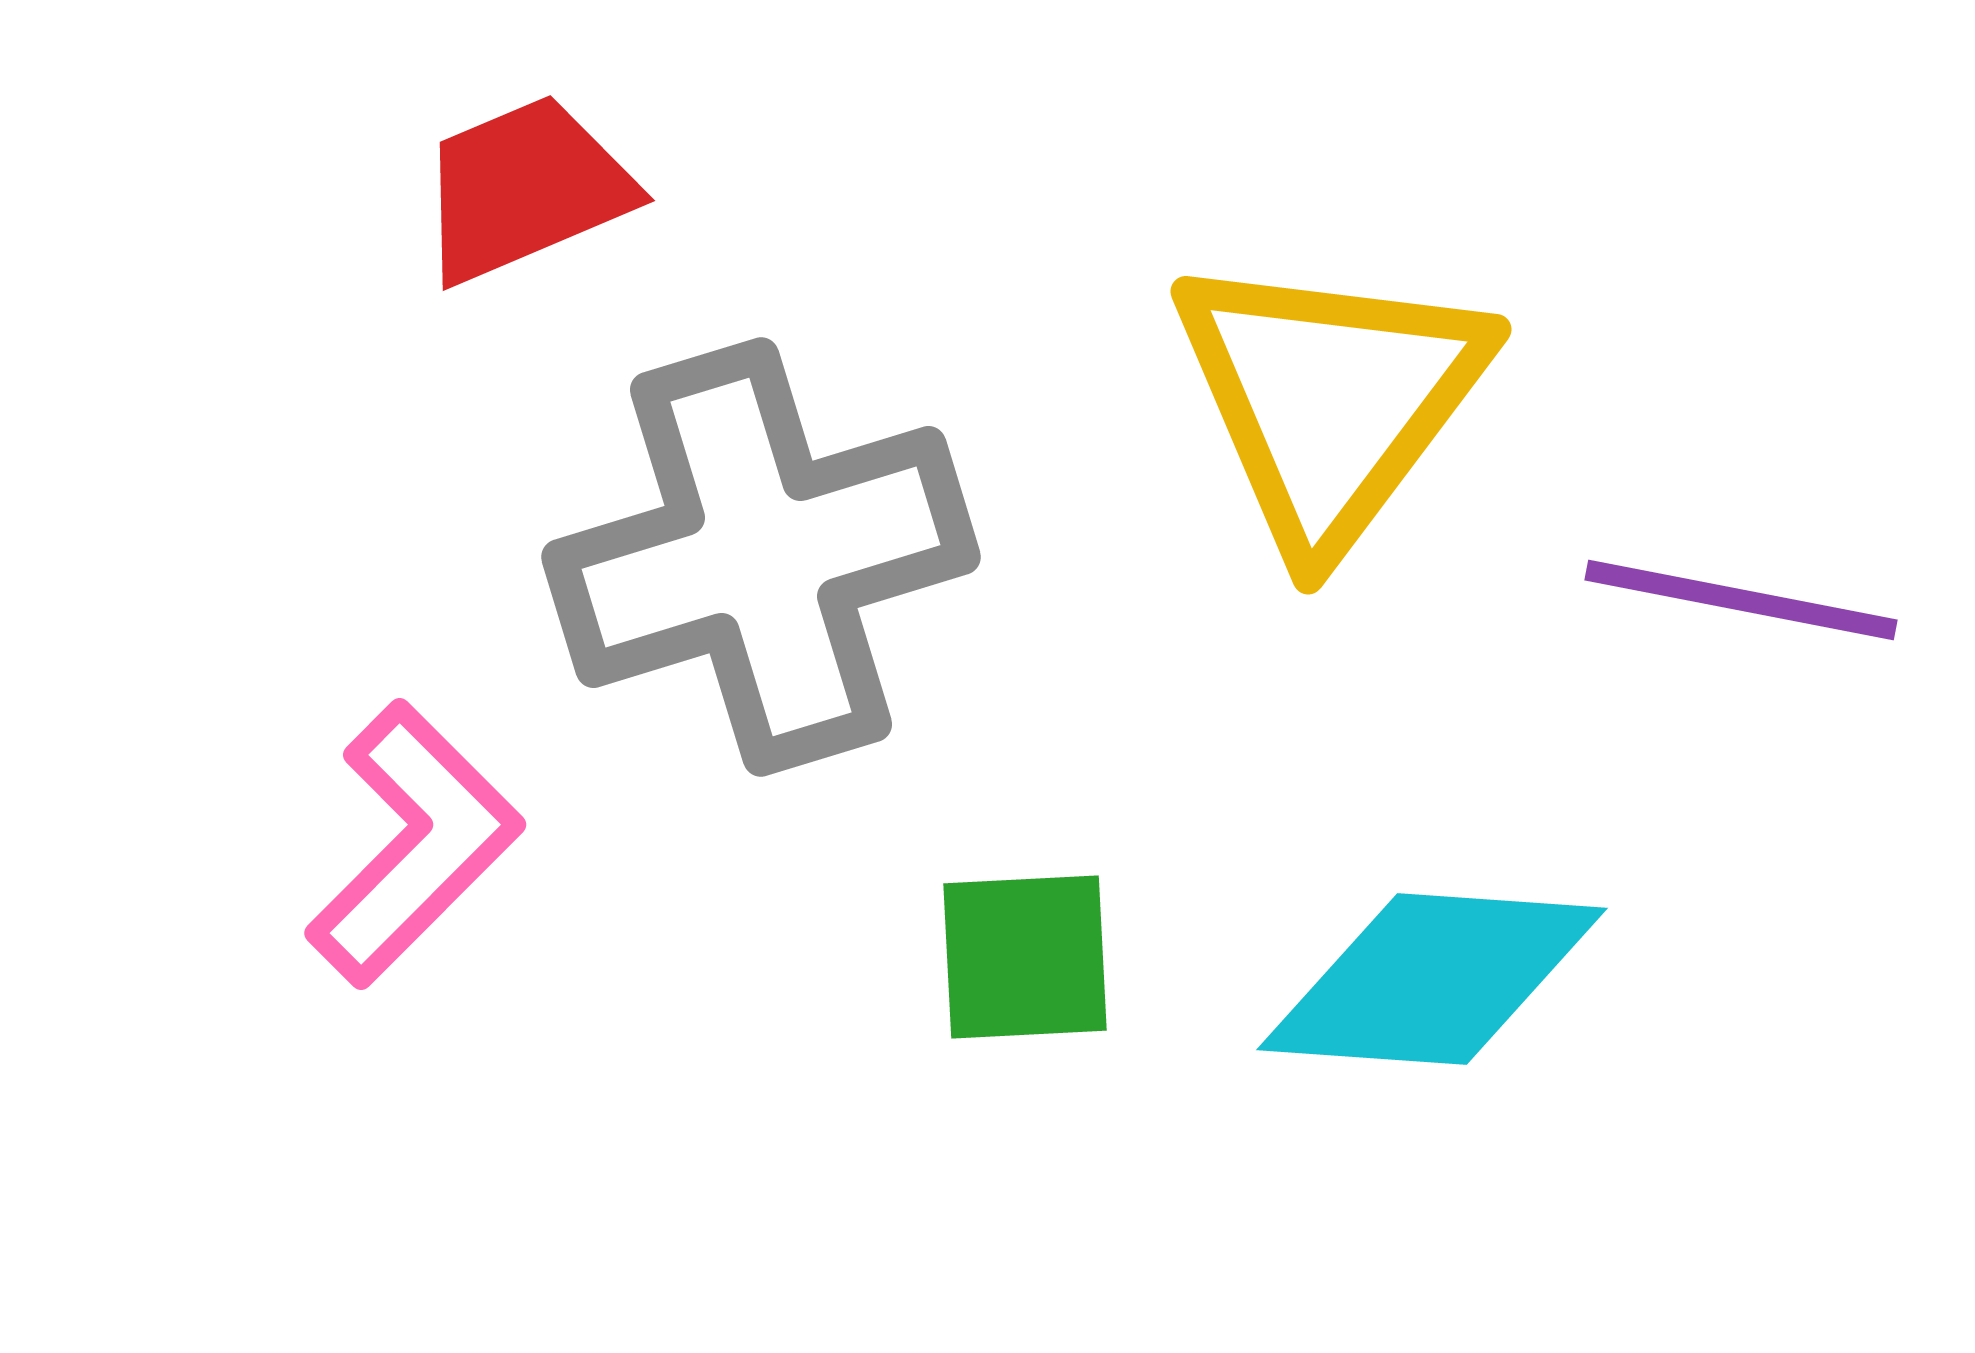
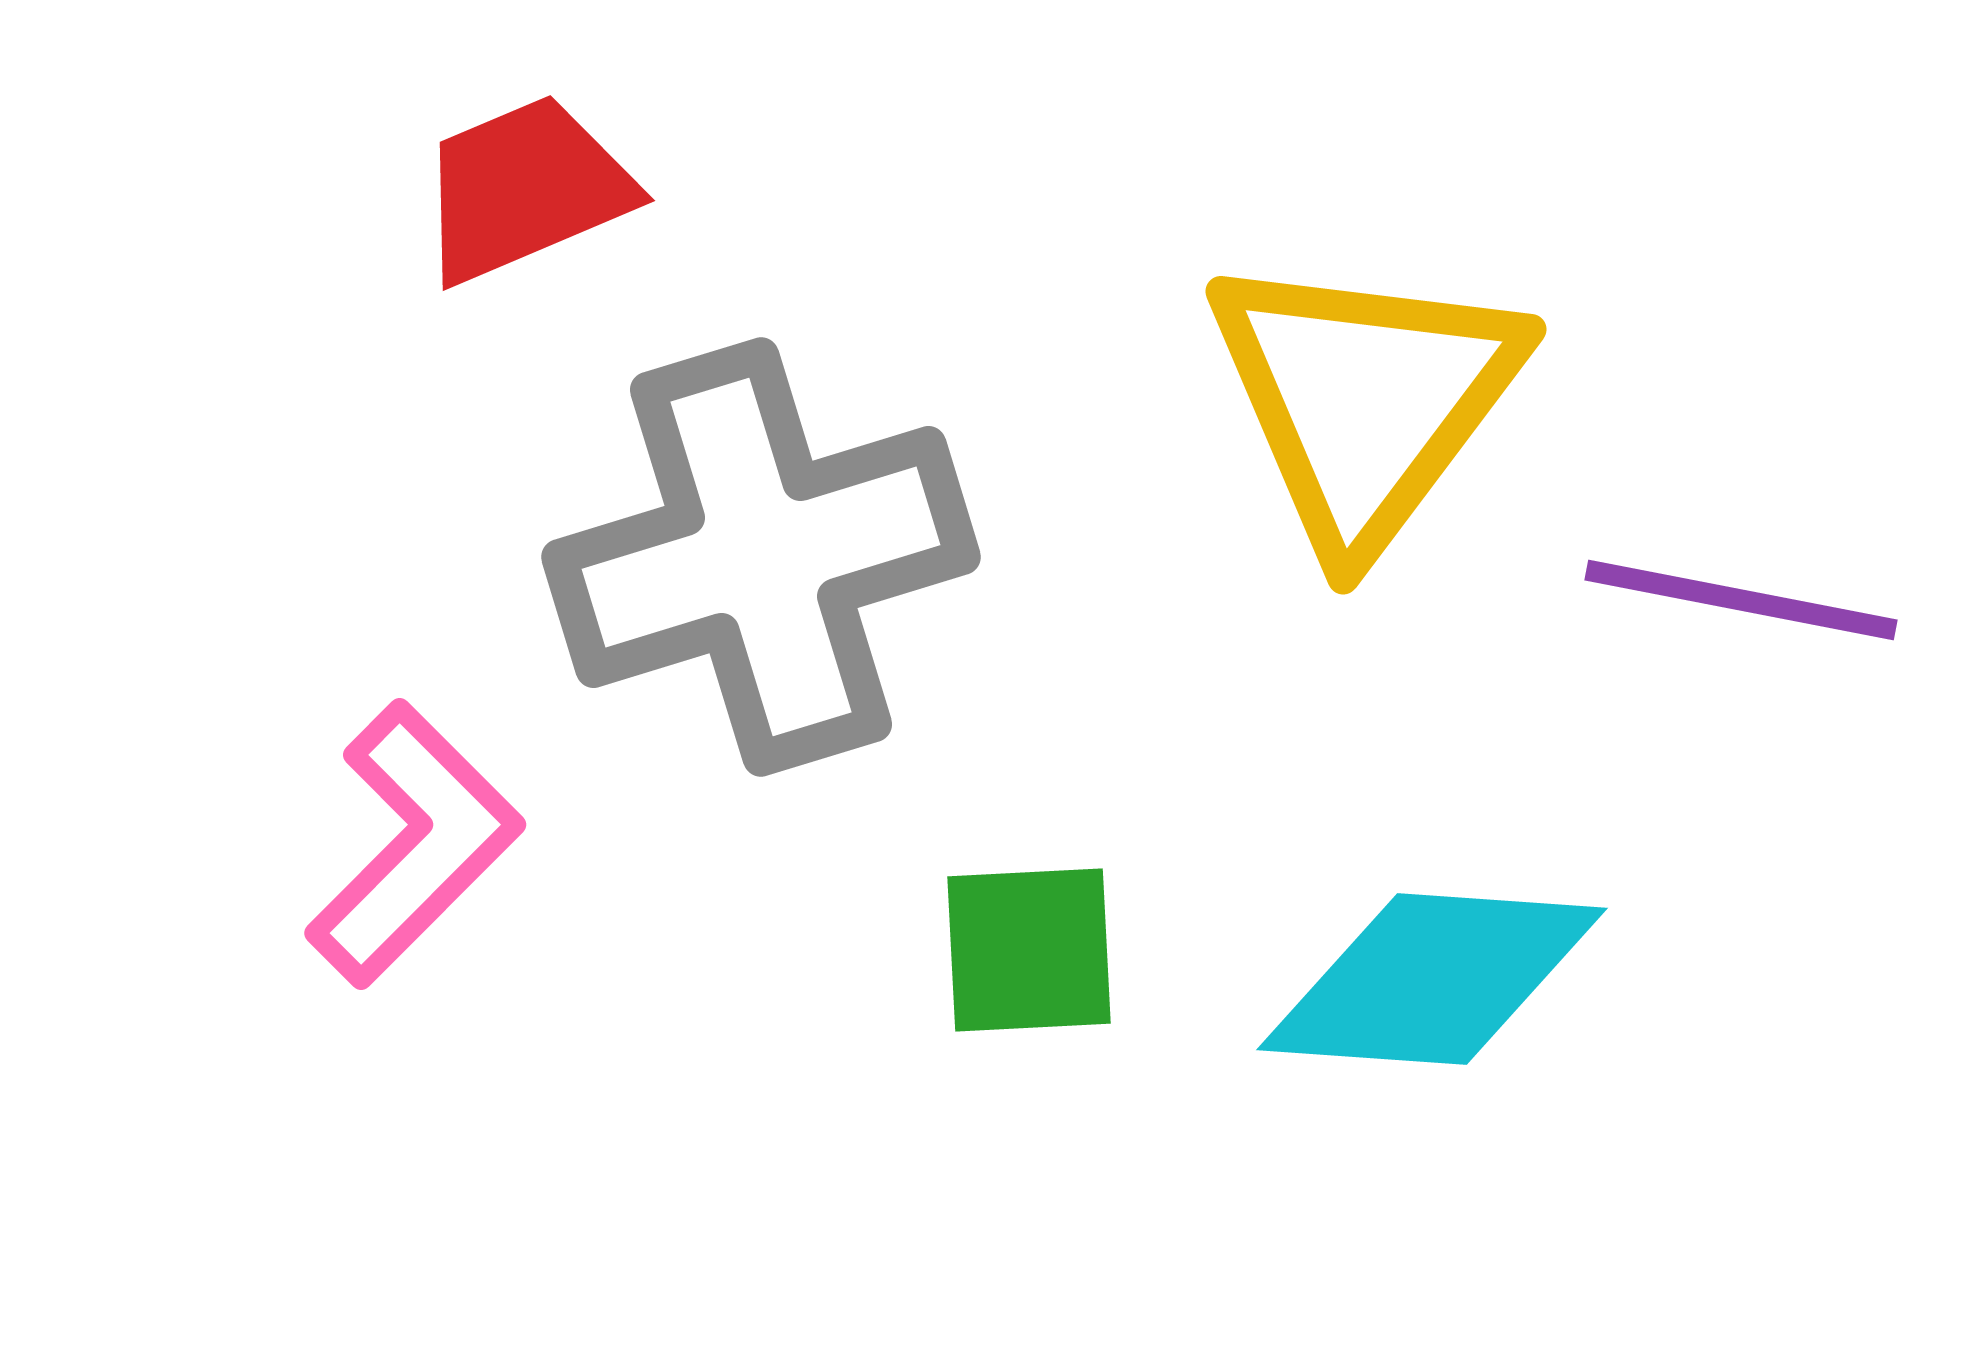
yellow triangle: moved 35 px right
green square: moved 4 px right, 7 px up
